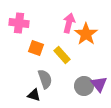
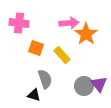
pink arrow: rotated 72 degrees clockwise
